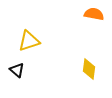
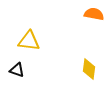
yellow triangle: rotated 25 degrees clockwise
black triangle: rotated 21 degrees counterclockwise
